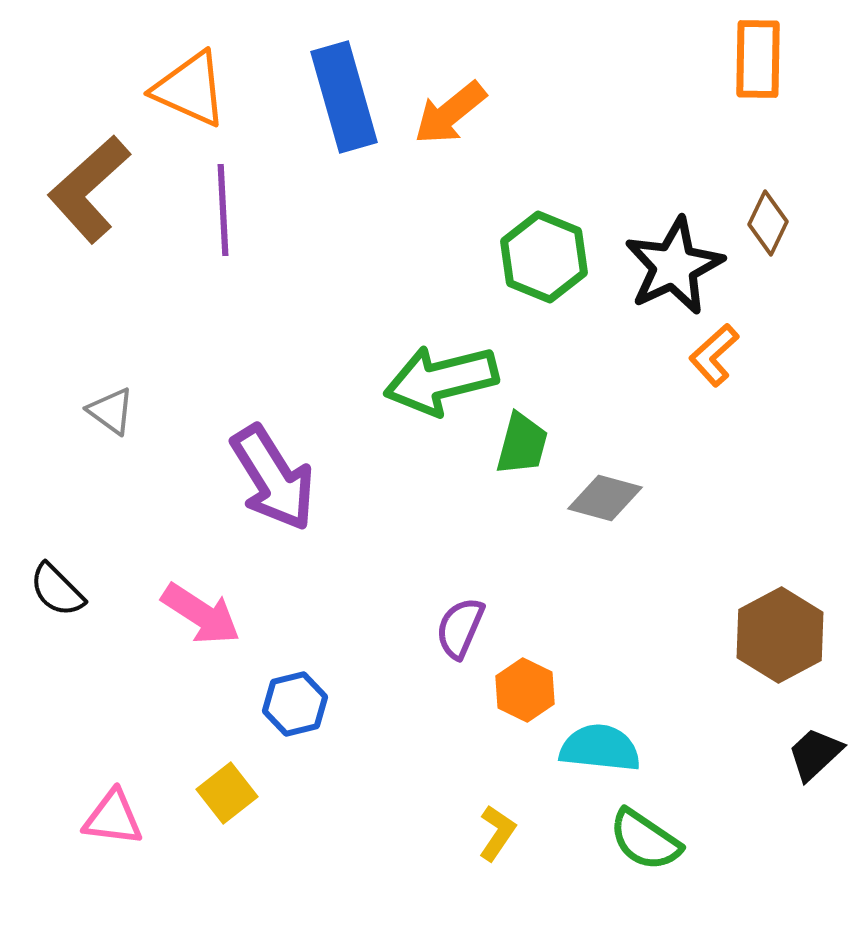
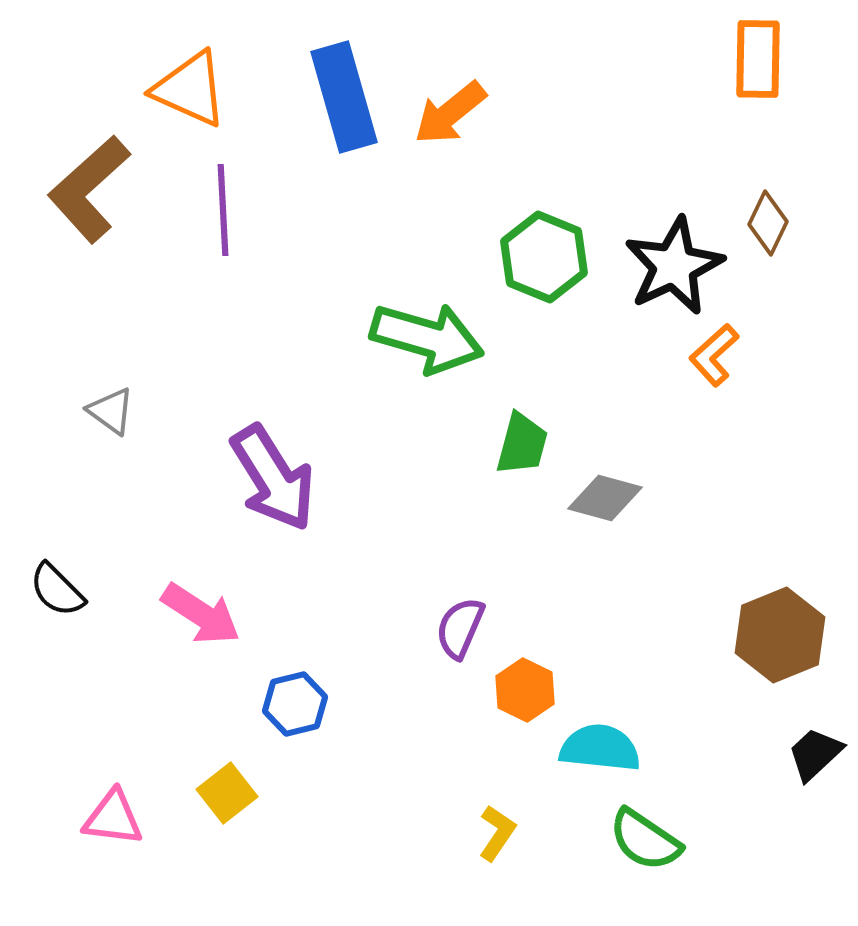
green arrow: moved 14 px left, 42 px up; rotated 150 degrees counterclockwise
brown hexagon: rotated 6 degrees clockwise
